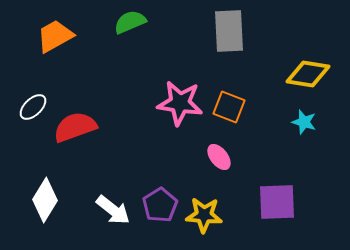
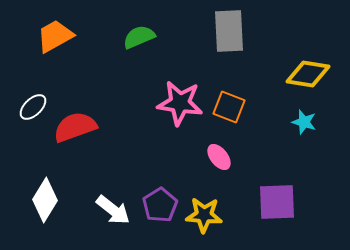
green semicircle: moved 9 px right, 15 px down
